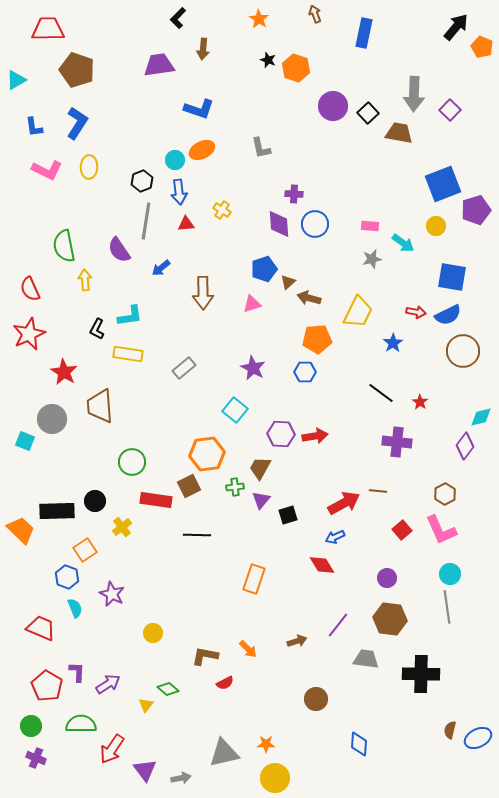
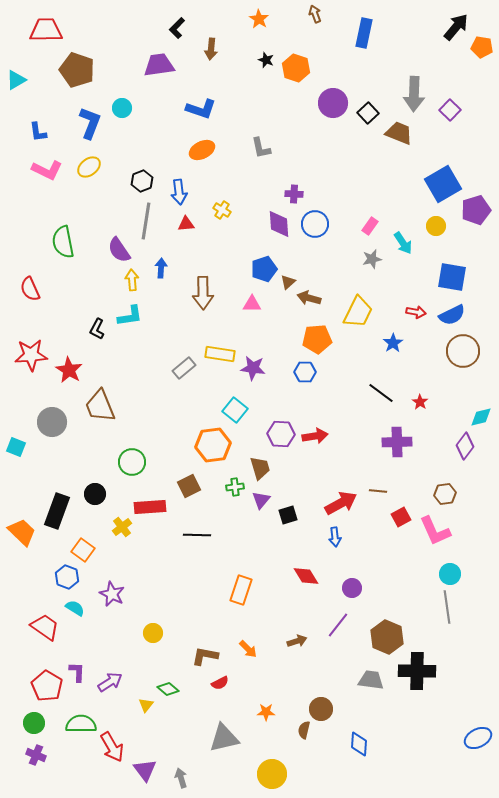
black L-shape at (178, 18): moved 1 px left, 10 px down
red trapezoid at (48, 29): moved 2 px left, 1 px down
orange pentagon at (482, 47): rotated 15 degrees counterclockwise
brown arrow at (203, 49): moved 8 px right
black star at (268, 60): moved 2 px left
purple circle at (333, 106): moved 3 px up
blue L-shape at (199, 109): moved 2 px right
blue L-shape at (77, 123): moved 13 px right; rotated 12 degrees counterclockwise
blue L-shape at (34, 127): moved 4 px right, 5 px down
brown trapezoid at (399, 133): rotated 12 degrees clockwise
cyan circle at (175, 160): moved 53 px left, 52 px up
yellow ellipse at (89, 167): rotated 50 degrees clockwise
blue square at (443, 184): rotated 9 degrees counterclockwise
pink rectangle at (370, 226): rotated 60 degrees counterclockwise
cyan arrow at (403, 243): rotated 20 degrees clockwise
green semicircle at (64, 246): moved 1 px left, 4 px up
blue arrow at (161, 268): rotated 132 degrees clockwise
yellow arrow at (85, 280): moved 47 px right
pink triangle at (252, 304): rotated 18 degrees clockwise
blue semicircle at (448, 315): moved 4 px right
red star at (29, 334): moved 2 px right, 21 px down; rotated 20 degrees clockwise
yellow rectangle at (128, 354): moved 92 px right
purple star at (253, 368): rotated 20 degrees counterclockwise
red star at (64, 372): moved 5 px right, 2 px up
brown trapezoid at (100, 406): rotated 18 degrees counterclockwise
gray circle at (52, 419): moved 3 px down
cyan square at (25, 441): moved 9 px left, 6 px down
purple cross at (397, 442): rotated 8 degrees counterclockwise
orange hexagon at (207, 454): moved 6 px right, 9 px up
brown trapezoid at (260, 468): rotated 135 degrees clockwise
brown hexagon at (445, 494): rotated 20 degrees clockwise
red rectangle at (156, 500): moved 6 px left, 7 px down; rotated 12 degrees counterclockwise
black circle at (95, 501): moved 7 px up
red arrow at (344, 503): moved 3 px left
black rectangle at (57, 511): rotated 68 degrees counterclockwise
orange trapezoid at (21, 530): moved 1 px right, 2 px down
red square at (402, 530): moved 1 px left, 13 px up; rotated 12 degrees clockwise
pink L-shape at (441, 530): moved 6 px left, 1 px down
blue arrow at (335, 537): rotated 72 degrees counterclockwise
orange square at (85, 550): moved 2 px left; rotated 20 degrees counterclockwise
red diamond at (322, 565): moved 16 px left, 11 px down
purple circle at (387, 578): moved 35 px left, 10 px down
orange rectangle at (254, 579): moved 13 px left, 11 px down
cyan semicircle at (75, 608): rotated 36 degrees counterclockwise
brown hexagon at (390, 619): moved 3 px left, 18 px down; rotated 16 degrees clockwise
red trapezoid at (41, 628): moved 4 px right, 1 px up; rotated 12 degrees clockwise
gray trapezoid at (366, 659): moved 5 px right, 21 px down
black cross at (421, 674): moved 4 px left, 3 px up
red semicircle at (225, 683): moved 5 px left
purple arrow at (108, 684): moved 2 px right, 2 px up
brown circle at (316, 699): moved 5 px right, 10 px down
green circle at (31, 726): moved 3 px right, 3 px up
brown semicircle at (450, 730): moved 146 px left
orange star at (266, 744): moved 32 px up
red arrow at (112, 749): moved 2 px up; rotated 64 degrees counterclockwise
gray triangle at (224, 753): moved 15 px up
purple cross at (36, 758): moved 3 px up
gray arrow at (181, 778): rotated 96 degrees counterclockwise
yellow circle at (275, 778): moved 3 px left, 4 px up
